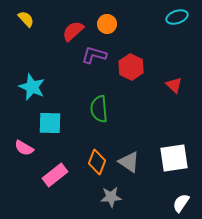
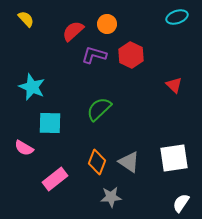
red hexagon: moved 12 px up
green semicircle: rotated 52 degrees clockwise
pink rectangle: moved 4 px down
